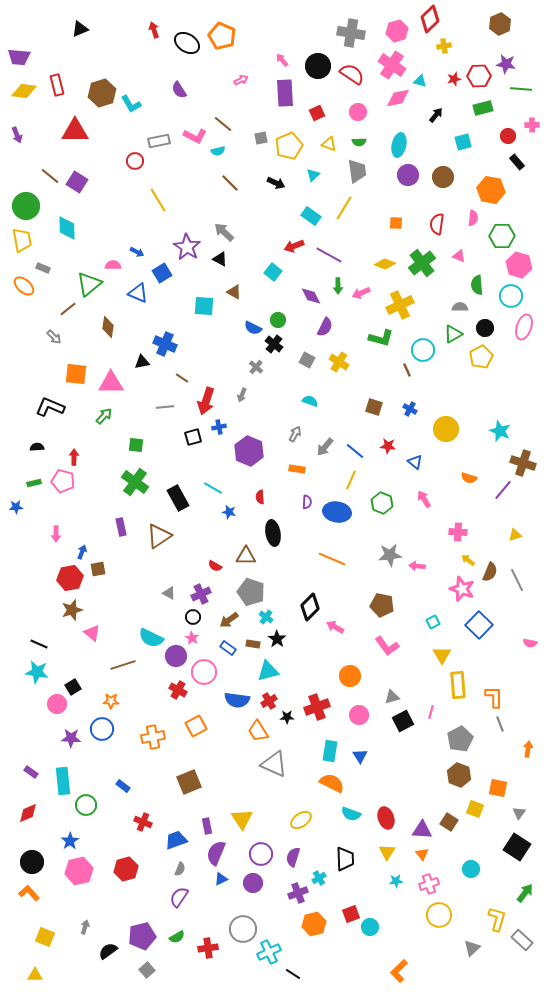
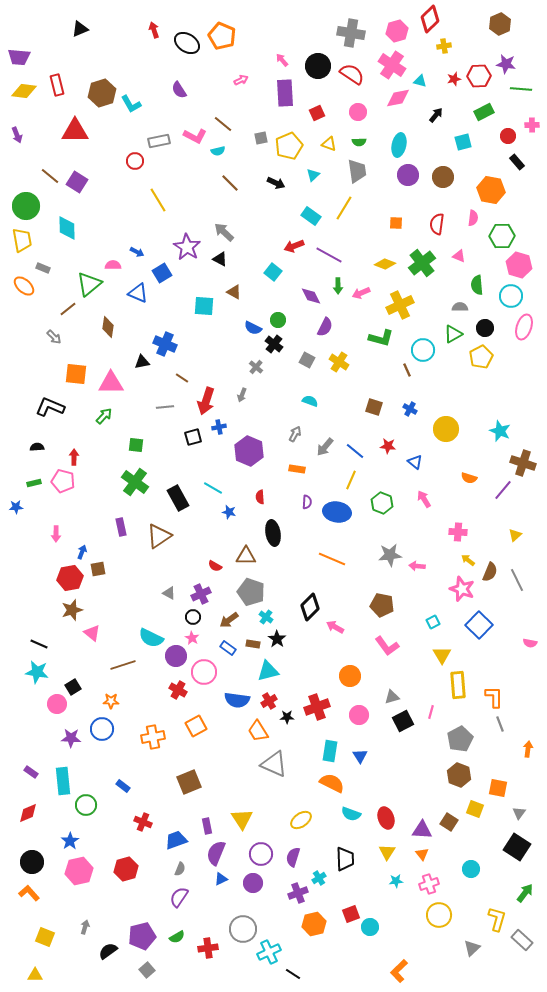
green rectangle at (483, 108): moved 1 px right, 4 px down; rotated 12 degrees counterclockwise
yellow triangle at (515, 535): rotated 24 degrees counterclockwise
